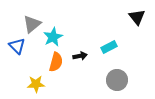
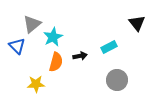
black triangle: moved 6 px down
